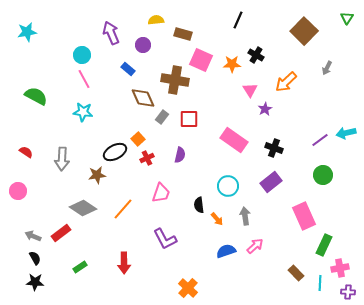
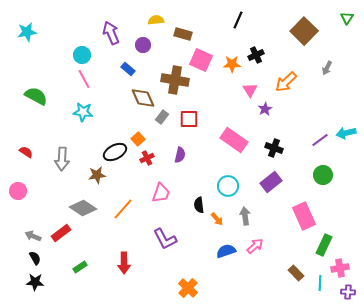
black cross at (256, 55): rotated 35 degrees clockwise
